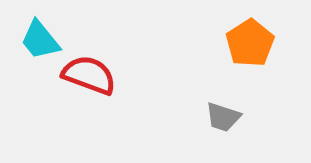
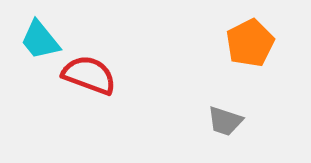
orange pentagon: rotated 6 degrees clockwise
gray trapezoid: moved 2 px right, 4 px down
